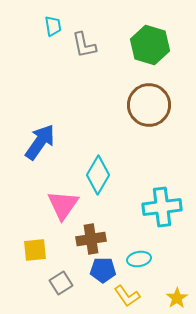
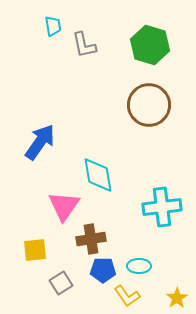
cyan diamond: rotated 39 degrees counterclockwise
pink triangle: moved 1 px right, 1 px down
cyan ellipse: moved 7 px down; rotated 10 degrees clockwise
